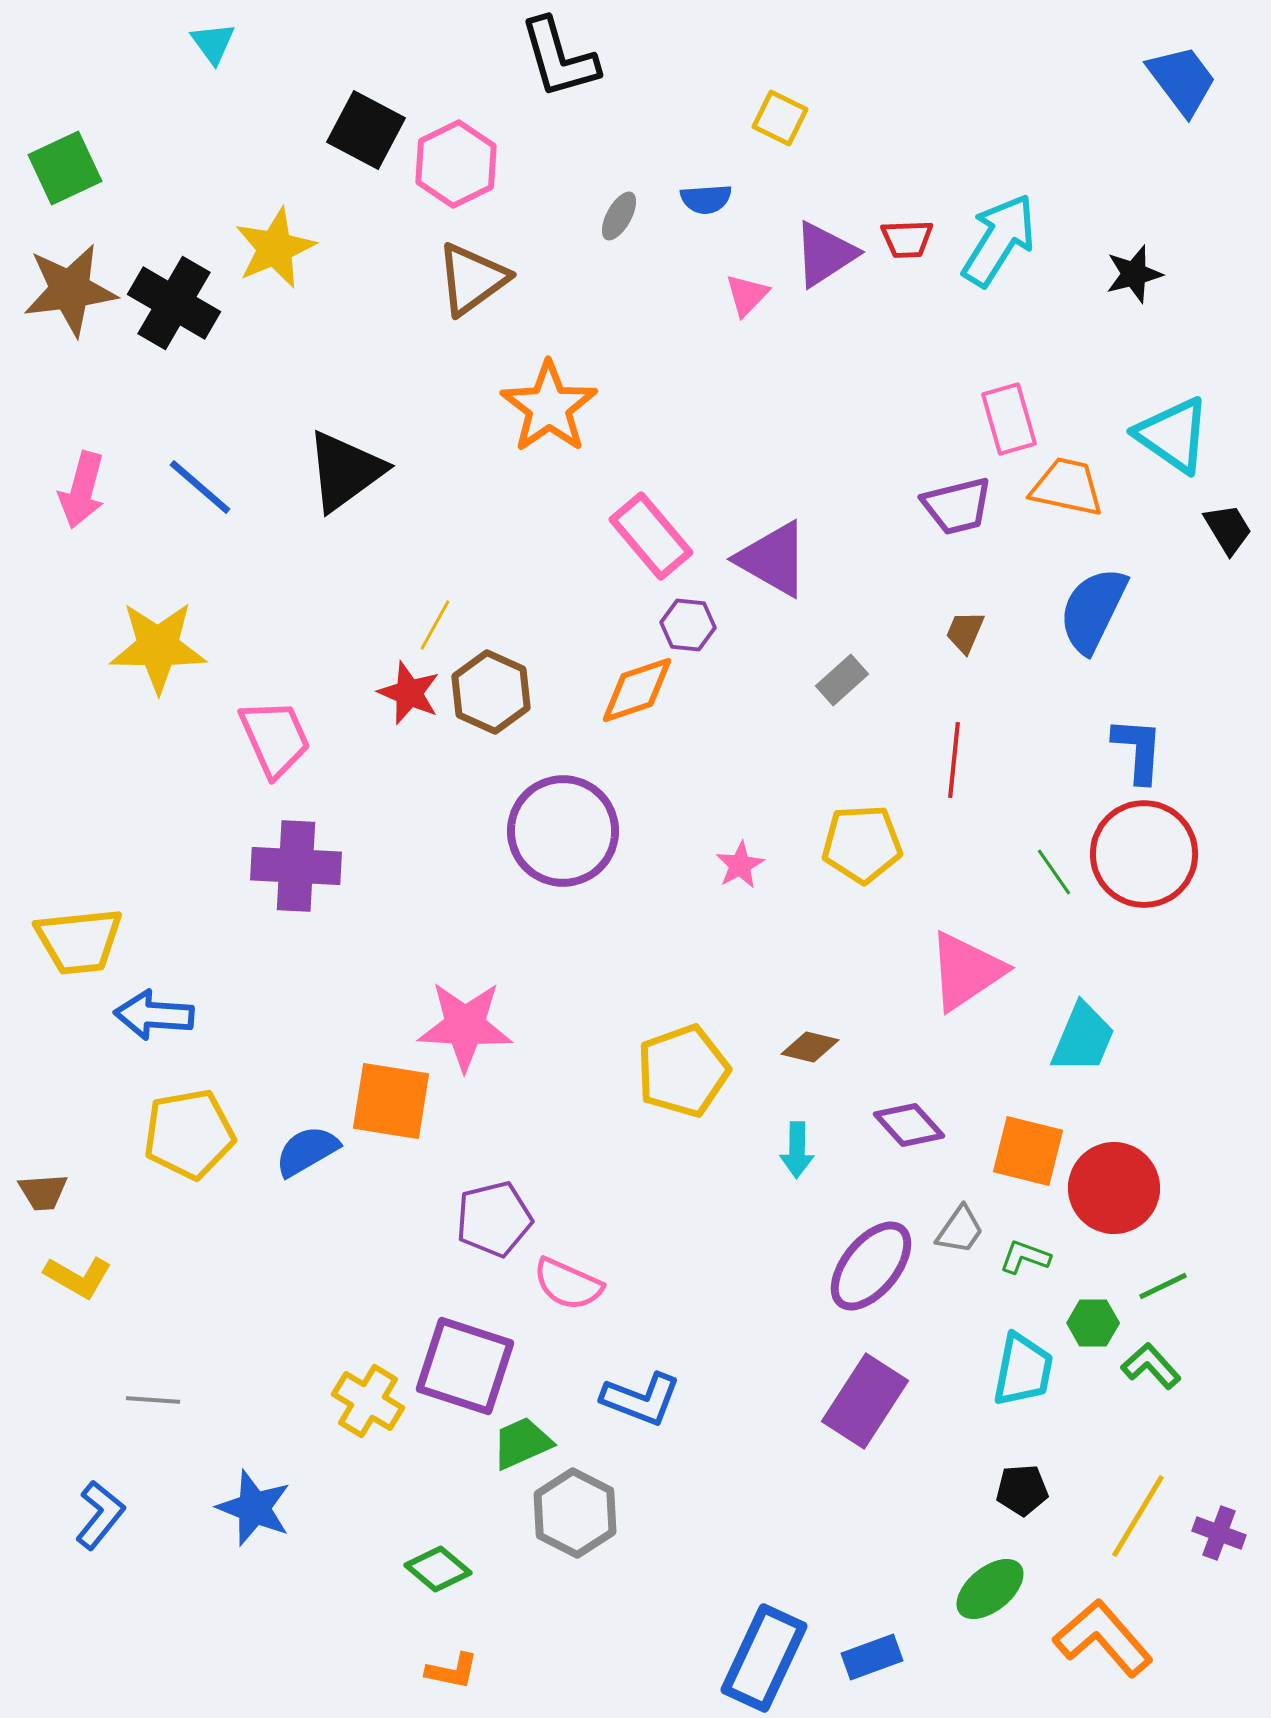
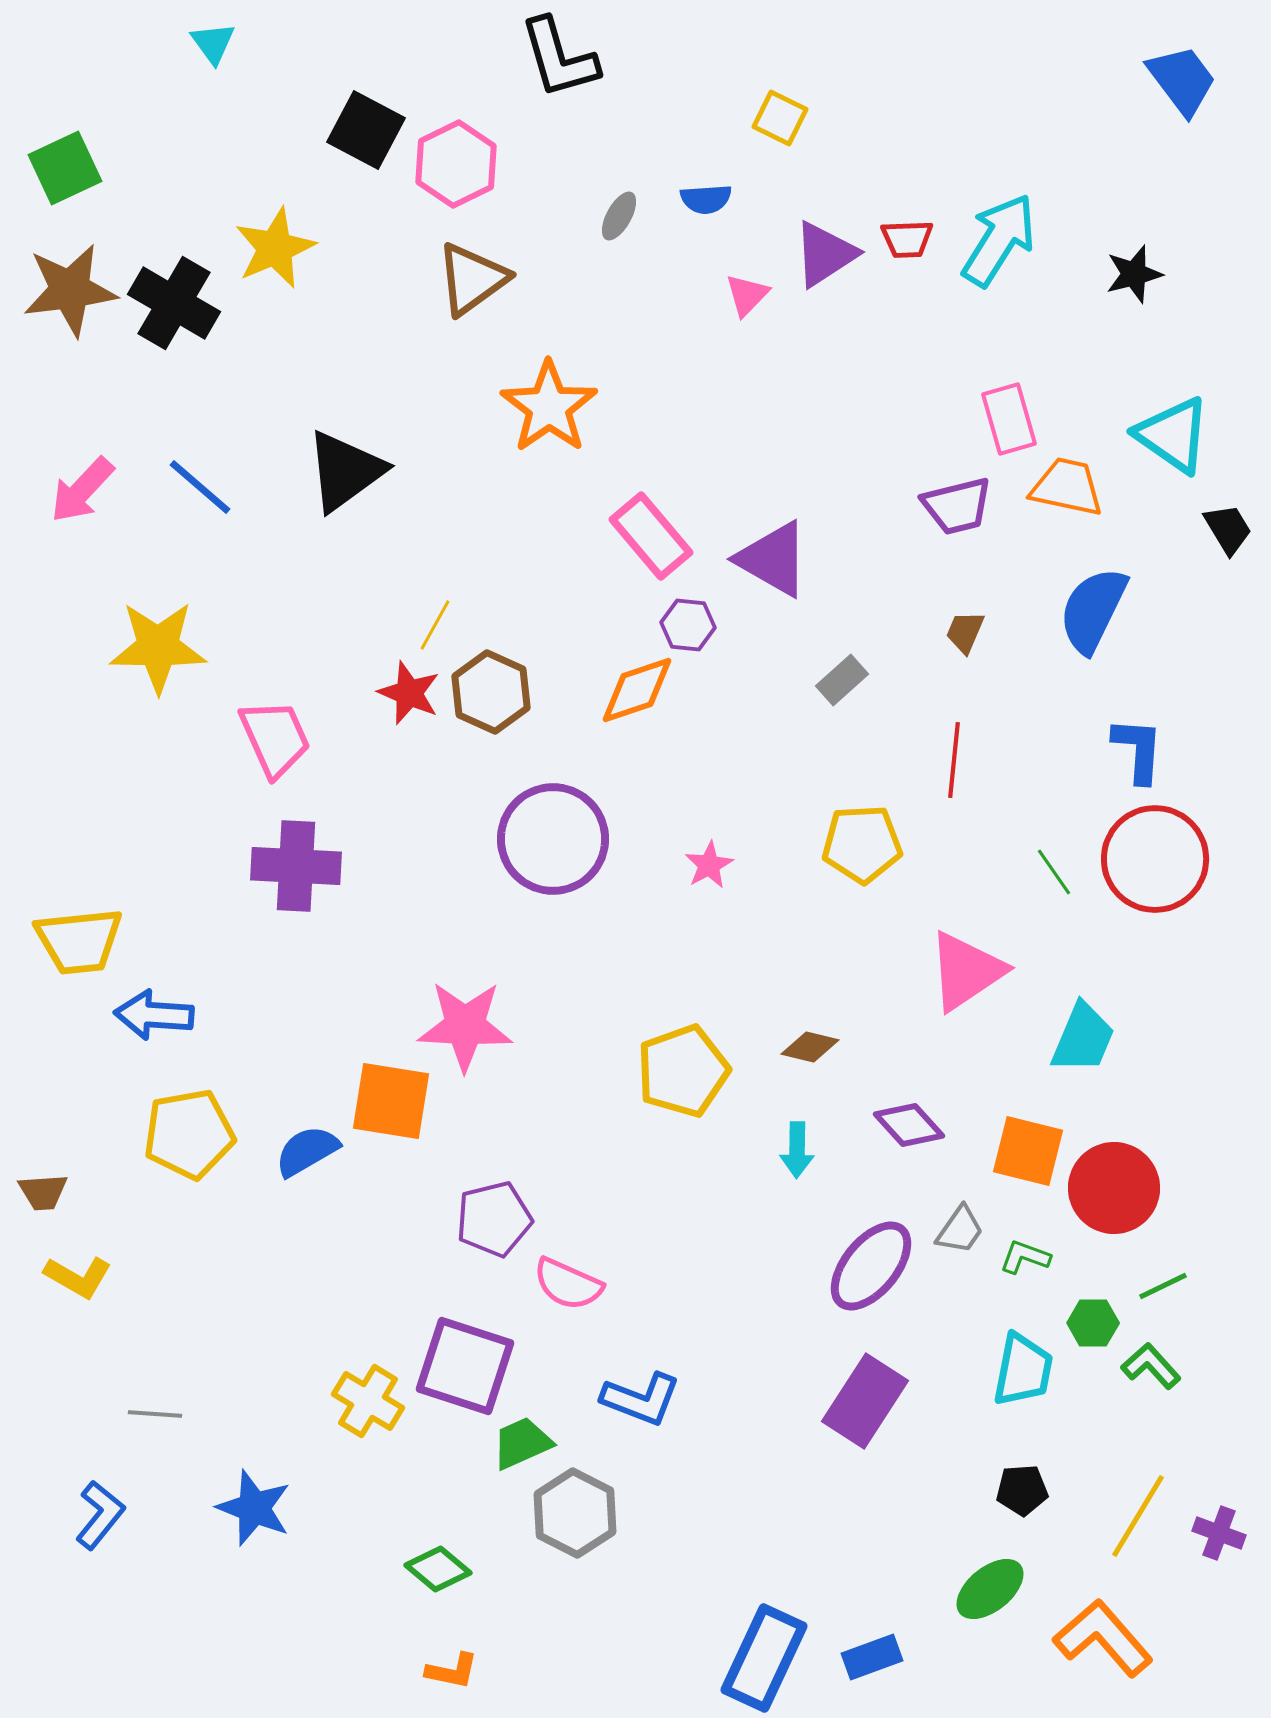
pink arrow at (82, 490): rotated 28 degrees clockwise
purple circle at (563, 831): moved 10 px left, 8 px down
red circle at (1144, 854): moved 11 px right, 5 px down
pink star at (740, 865): moved 31 px left
gray line at (153, 1400): moved 2 px right, 14 px down
